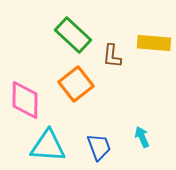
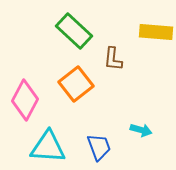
green rectangle: moved 1 px right, 4 px up
yellow rectangle: moved 2 px right, 11 px up
brown L-shape: moved 1 px right, 3 px down
pink diamond: rotated 27 degrees clockwise
cyan arrow: moved 1 px left, 7 px up; rotated 130 degrees clockwise
cyan triangle: moved 1 px down
